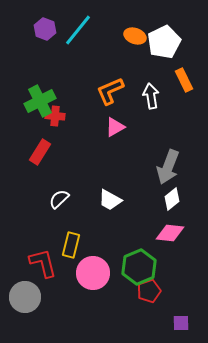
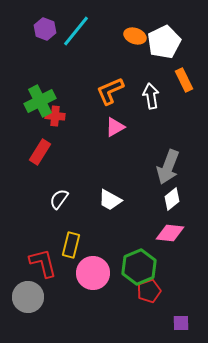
cyan line: moved 2 px left, 1 px down
white semicircle: rotated 10 degrees counterclockwise
gray circle: moved 3 px right
